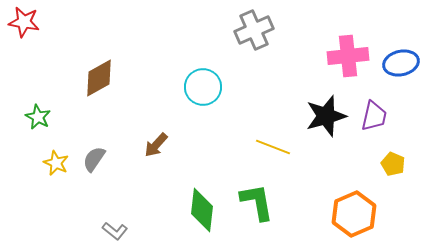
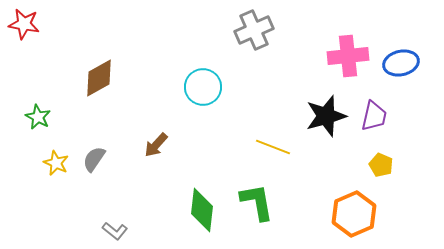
red star: moved 2 px down
yellow pentagon: moved 12 px left, 1 px down
